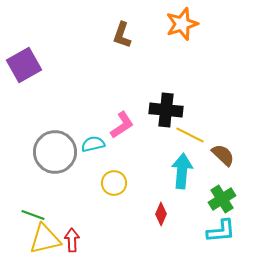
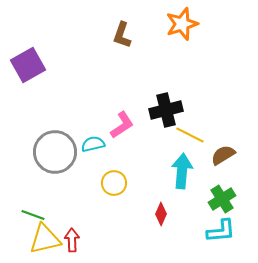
purple square: moved 4 px right
black cross: rotated 20 degrees counterclockwise
brown semicircle: rotated 75 degrees counterclockwise
